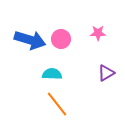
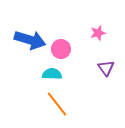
pink star: rotated 14 degrees counterclockwise
pink circle: moved 10 px down
purple triangle: moved 5 px up; rotated 36 degrees counterclockwise
